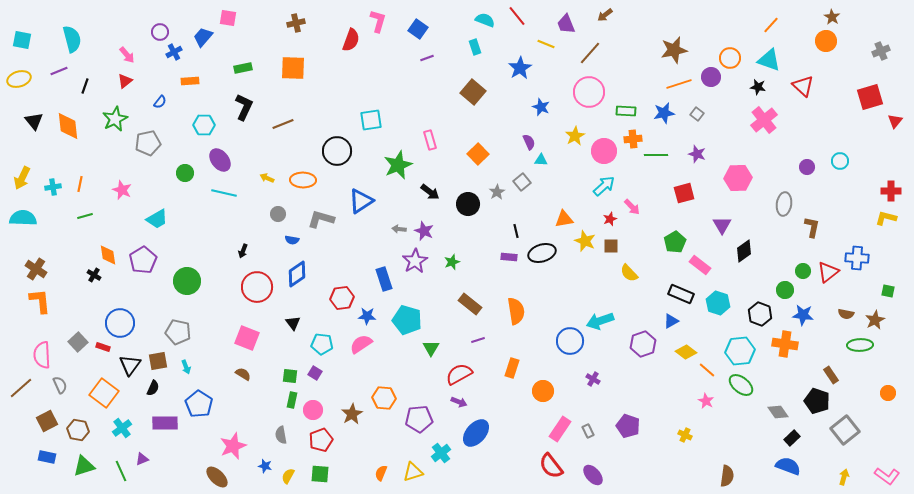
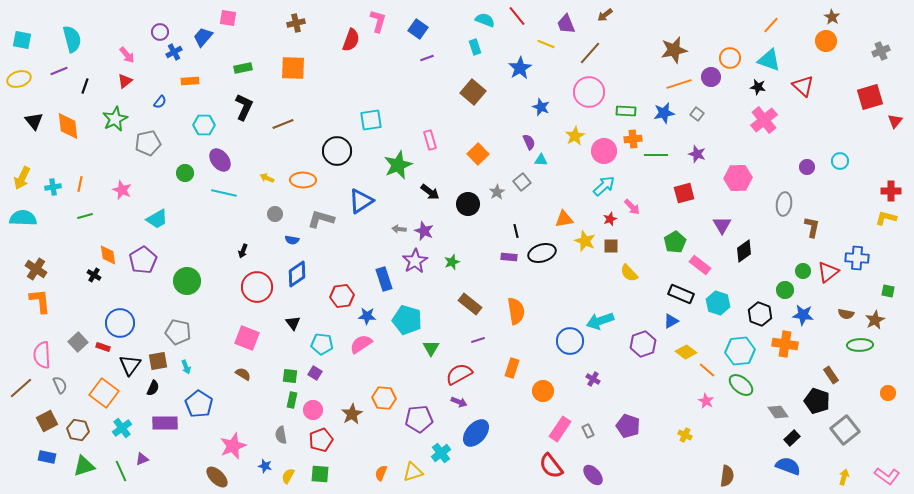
gray circle at (278, 214): moved 3 px left
red hexagon at (342, 298): moved 2 px up
